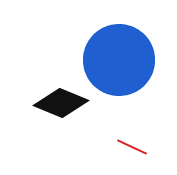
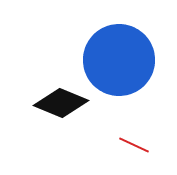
red line: moved 2 px right, 2 px up
